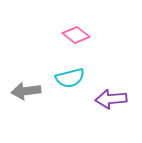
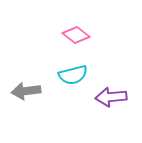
cyan semicircle: moved 3 px right, 3 px up
purple arrow: moved 2 px up
